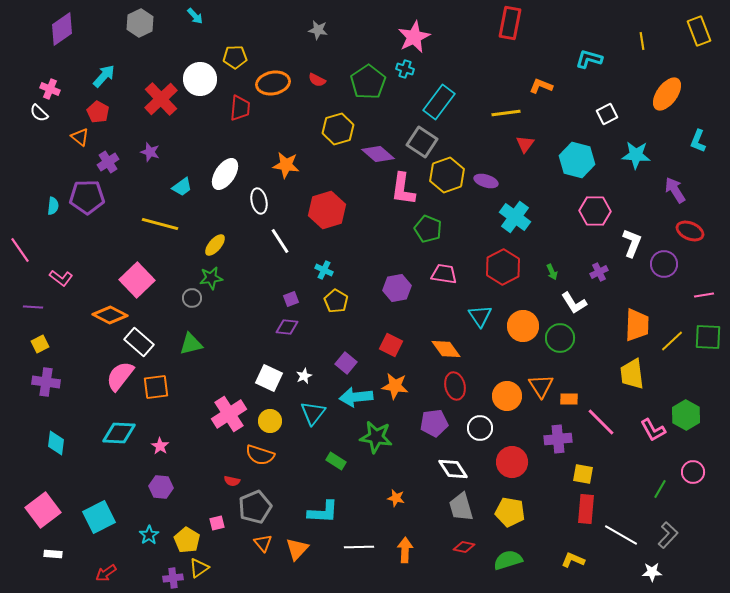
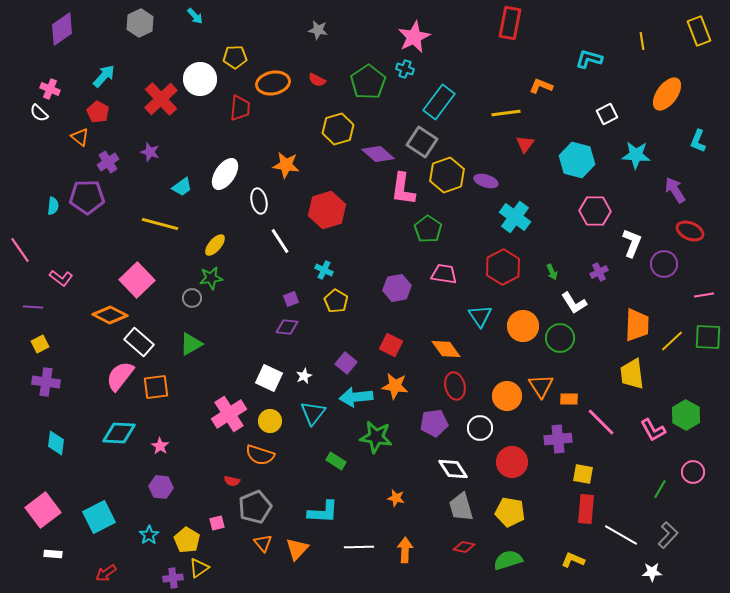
green pentagon at (428, 229): rotated 12 degrees clockwise
green triangle at (191, 344): rotated 15 degrees counterclockwise
